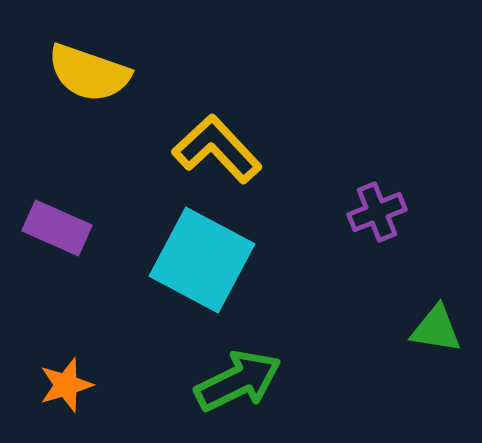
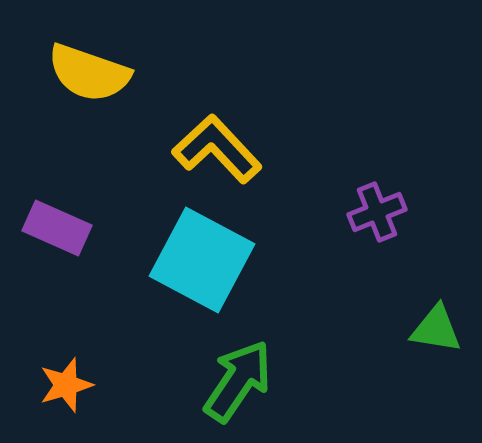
green arrow: rotated 30 degrees counterclockwise
